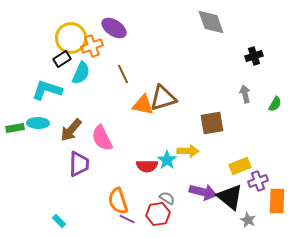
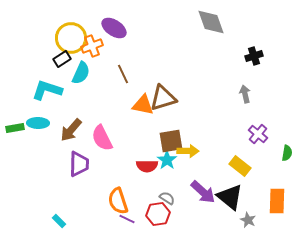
green semicircle: moved 12 px right, 49 px down; rotated 21 degrees counterclockwise
brown square: moved 41 px left, 18 px down
yellow rectangle: rotated 60 degrees clockwise
purple cross: moved 47 px up; rotated 30 degrees counterclockwise
purple arrow: rotated 28 degrees clockwise
